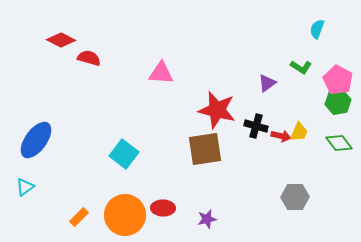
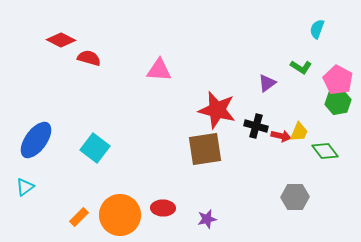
pink triangle: moved 2 px left, 3 px up
green diamond: moved 14 px left, 8 px down
cyan square: moved 29 px left, 6 px up
orange circle: moved 5 px left
